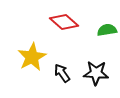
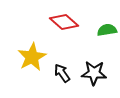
black star: moved 2 px left
